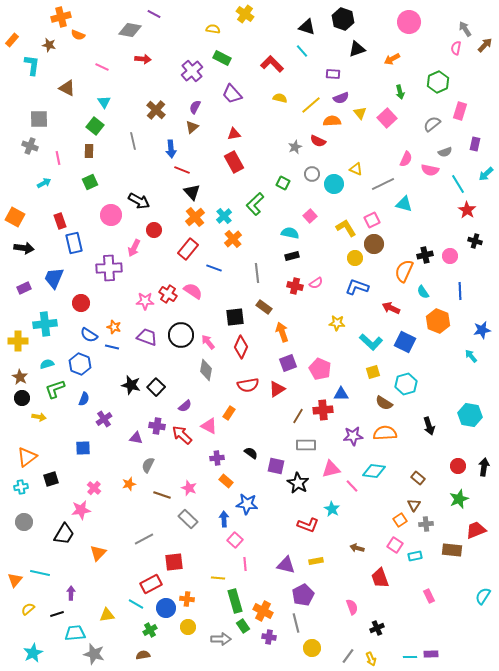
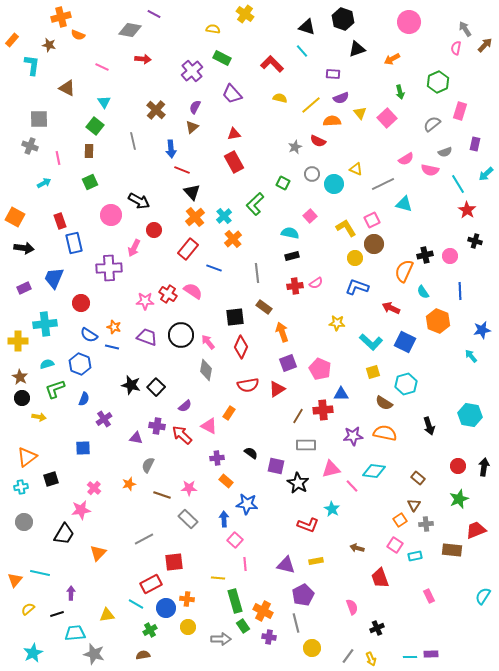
pink semicircle at (406, 159): rotated 35 degrees clockwise
red cross at (295, 286): rotated 21 degrees counterclockwise
orange semicircle at (385, 433): rotated 15 degrees clockwise
pink star at (189, 488): rotated 21 degrees counterclockwise
